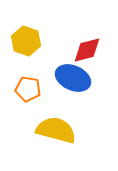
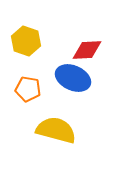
red diamond: rotated 12 degrees clockwise
